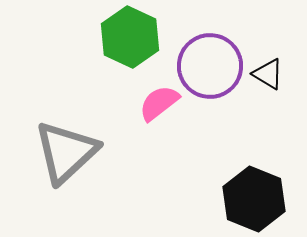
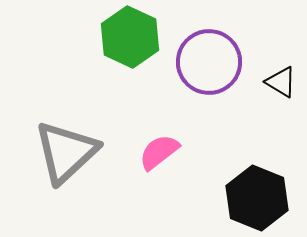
purple circle: moved 1 px left, 4 px up
black triangle: moved 13 px right, 8 px down
pink semicircle: moved 49 px down
black hexagon: moved 3 px right, 1 px up
